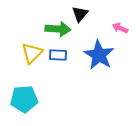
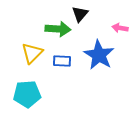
pink arrow: rotated 14 degrees counterclockwise
blue rectangle: moved 4 px right, 6 px down
cyan pentagon: moved 3 px right, 5 px up
